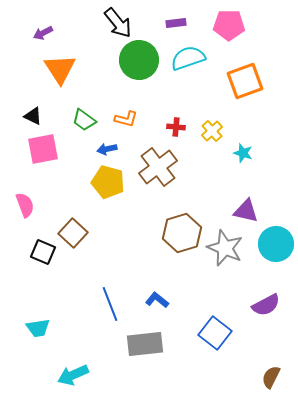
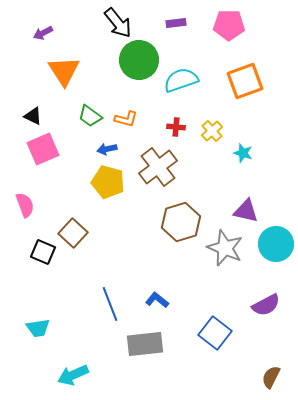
cyan semicircle: moved 7 px left, 22 px down
orange triangle: moved 4 px right, 2 px down
green trapezoid: moved 6 px right, 4 px up
pink square: rotated 12 degrees counterclockwise
brown hexagon: moved 1 px left, 11 px up
